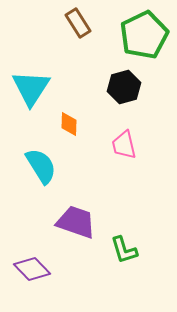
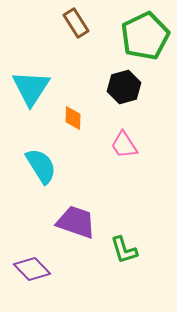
brown rectangle: moved 2 px left
green pentagon: moved 1 px right, 1 px down
orange diamond: moved 4 px right, 6 px up
pink trapezoid: rotated 20 degrees counterclockwise
